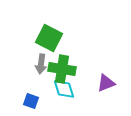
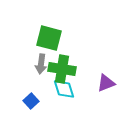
green square: rotated 12 degrees counterclockwise
blue square: rotated 28 degrees clockwise
